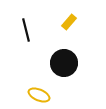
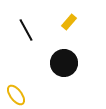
black line: rotated 15 degrees counterclockwise
yellow ellipse: moved 23 px left; rotated 30 degrees clockwise
